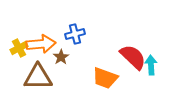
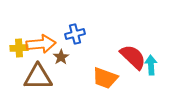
yellow cross: rotated 24 degrees clockwise
